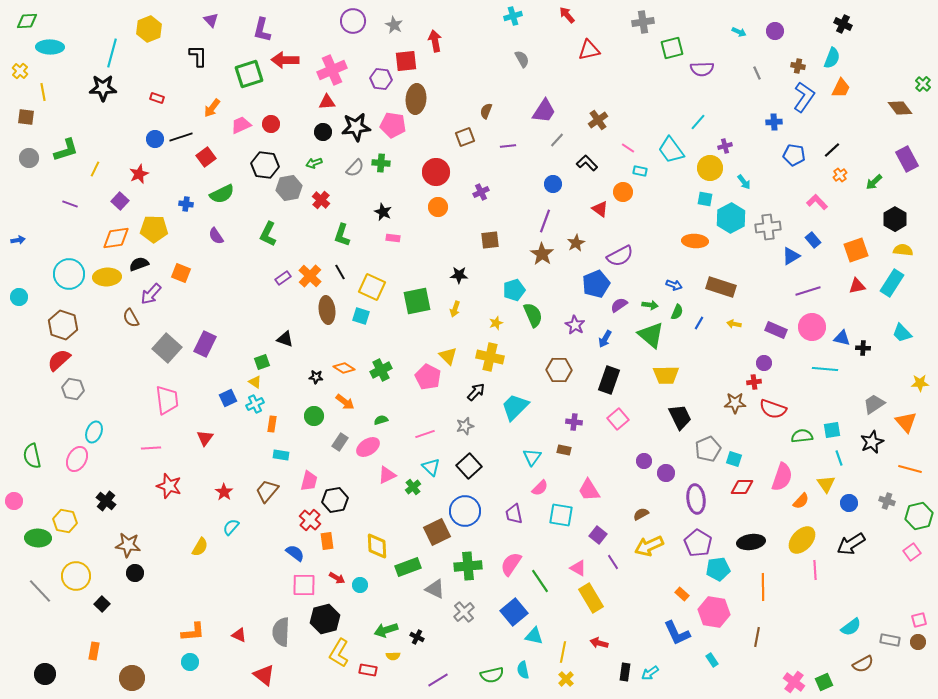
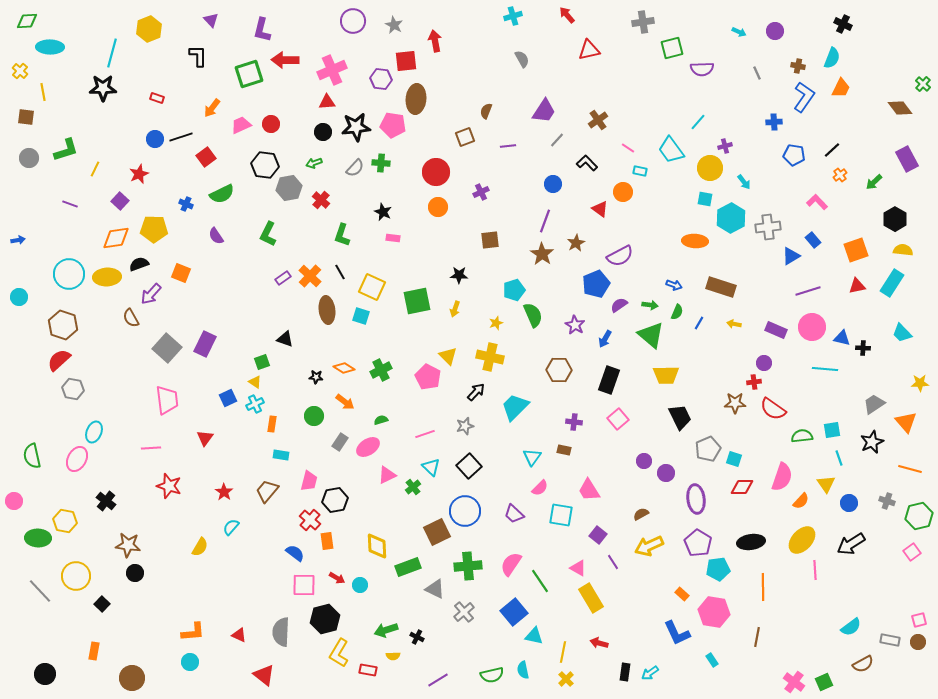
blue cross at (186, 204): rotated 16 degrees clockwise
red semicircle at (773, 409): rotated 16 degrees clockwise
purple trapezoid at (514, 514): rotated 35 degrees counterclockwise
